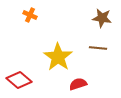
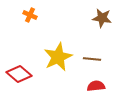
brown line: moved 6 px left, 11 px down
yellow star: rotated 12 degrees clockwise
red diamond: moved 6 px up
red semicircle: moved 18 px right, 2 px down; rotated 12 degrees clockwise
